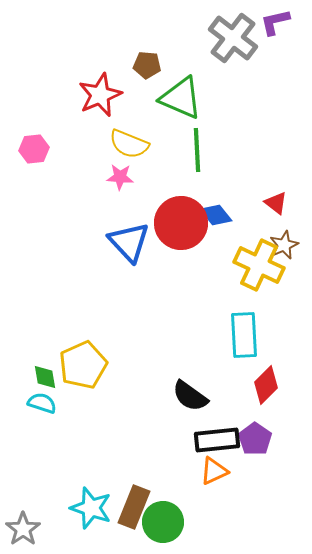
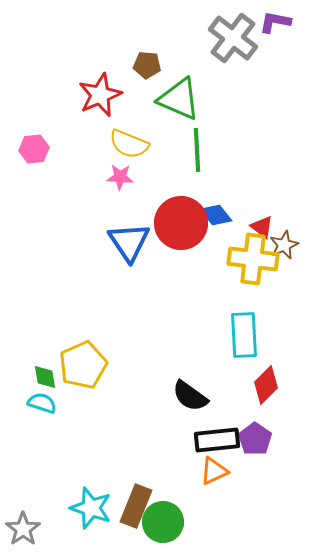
purple L-shape: rotated 24 degrees clockwise
green triangle: moved 2 px left, 1 px down
red triangle: moved 14 px left, 24 px down
blue triangle: rotated 9 degrees clockwise
yellow cross: moved 6 px left, 6 px up; rotated 18 degrees counterclockwise
brown rectangle: moved 2 px right, 1 px up
